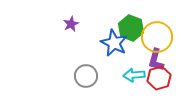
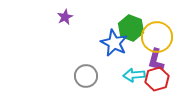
purple star: moved 6 px left, 7 px up
red hexagon: moved 2 px left, 1 px down
